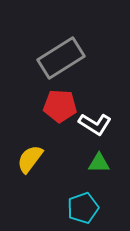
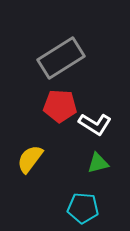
green triangle: moved 1 px left; rotated 15 degrees counterclockwise
cyan pentagon: rotated 24 degrees clockwise
